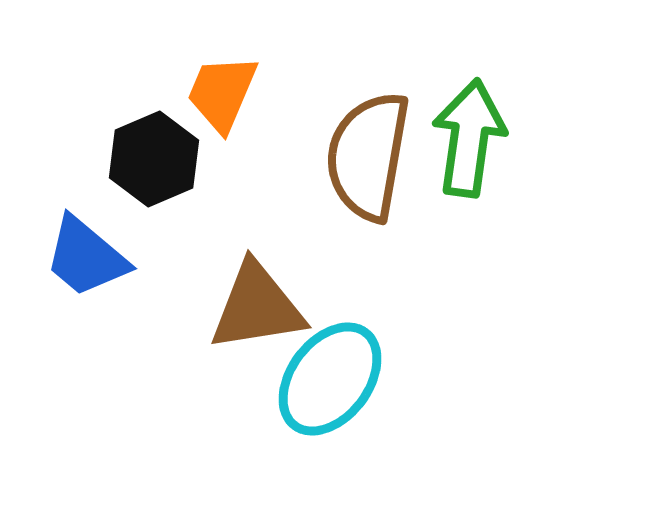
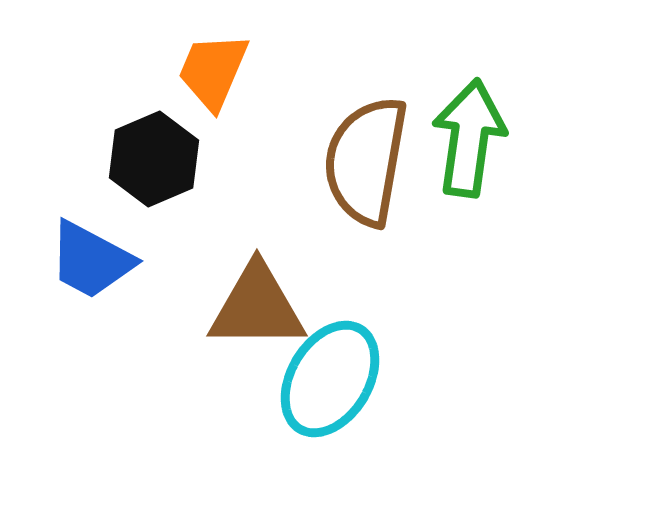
orange trapezoid: moved 9 px left, 22 px up
brown semicircle: moved 2 px left, 5 px down
blue trapezoid: moved 5 px right, 3 px down; rotated 12 degrees counterclockwise
brown triangle: rotated 9 degrees clockwise
cyan ellipse: rotated 6 degrees counterclockwise
